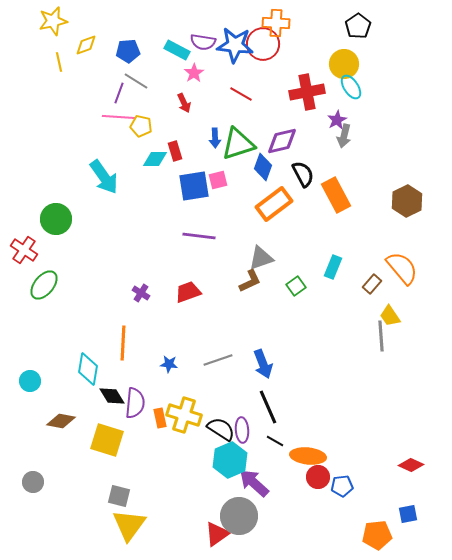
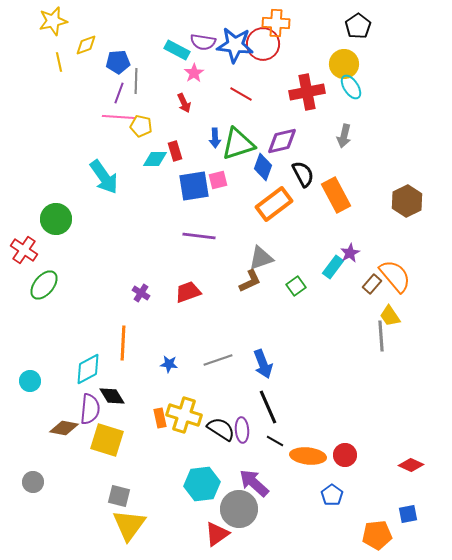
blue pentagon at (128, 51): moved 10 px left, 11 px down
gray line at (136, 81): rotated 60 degrees clockwise
purple star at (337, 120): moved 13 px right, 133 px down
cyan rectangle at (333, 267): rotated 15 degrees clockwise
orange semicircle at (402, 268): moved 7 px left, 8 px down
cyan diamond at (88, 369): rotated 52 degrees clockwise
purple semicircle at (135, 403): moved 45 px left, 6 px down
brown diamond at (61, 421): moved 3 px right, 7 px down
cyan hexagon at (230, 460): moved 28 px left, 24 px down; rotated 16 degrees clockwise
red circle at (318, 477): moved 27 px right, 22 px up
blue pentagon at (342, 486): moved 10 px left, 9 px down; rotated 30 degrees counterclockwise
gray circle at (239, 516): moved 7 px up
